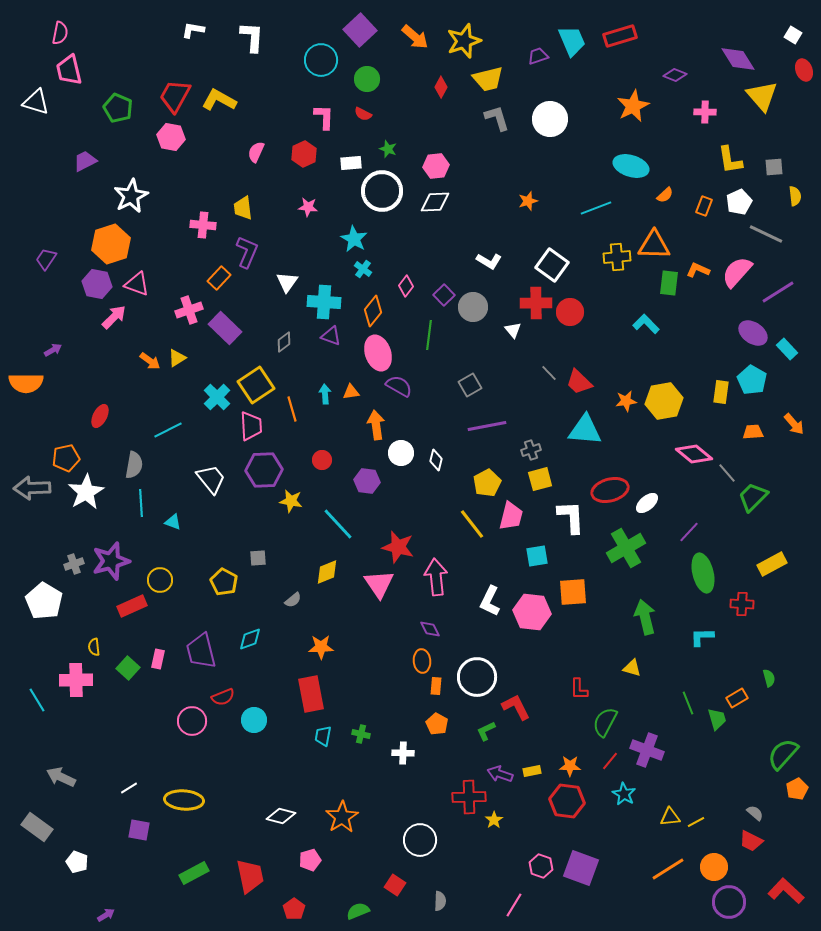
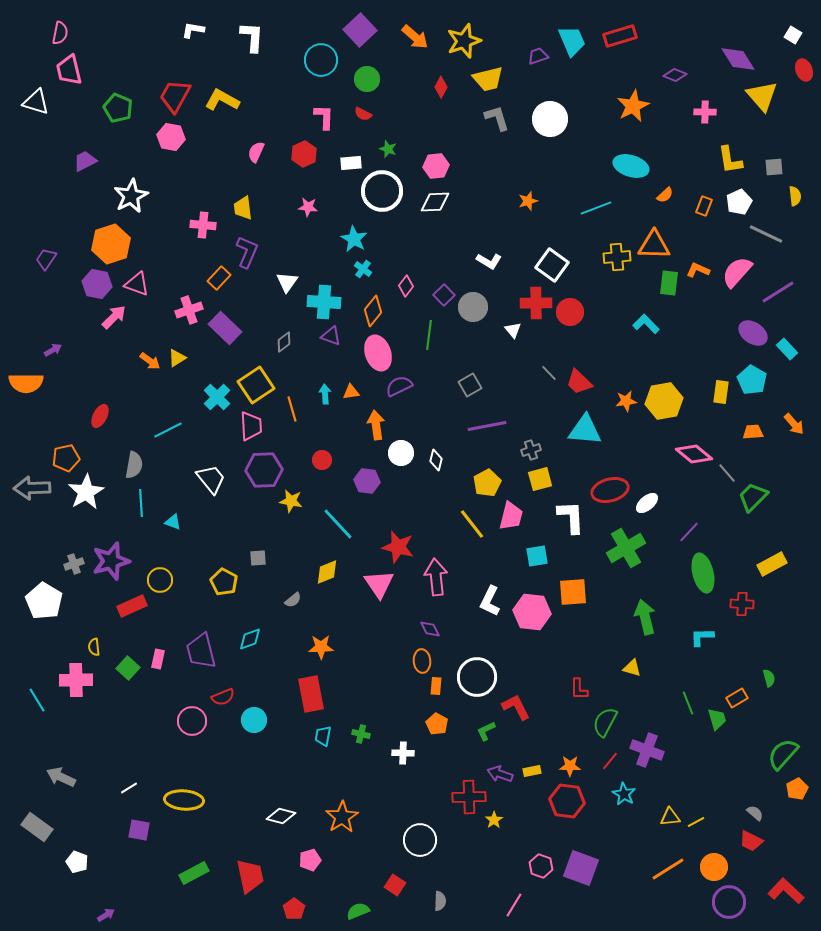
yellow L-shape at (219, 100): moved 3 px right
purple semicircle at (399, 386): rotated 56 degrees counterclockwise
